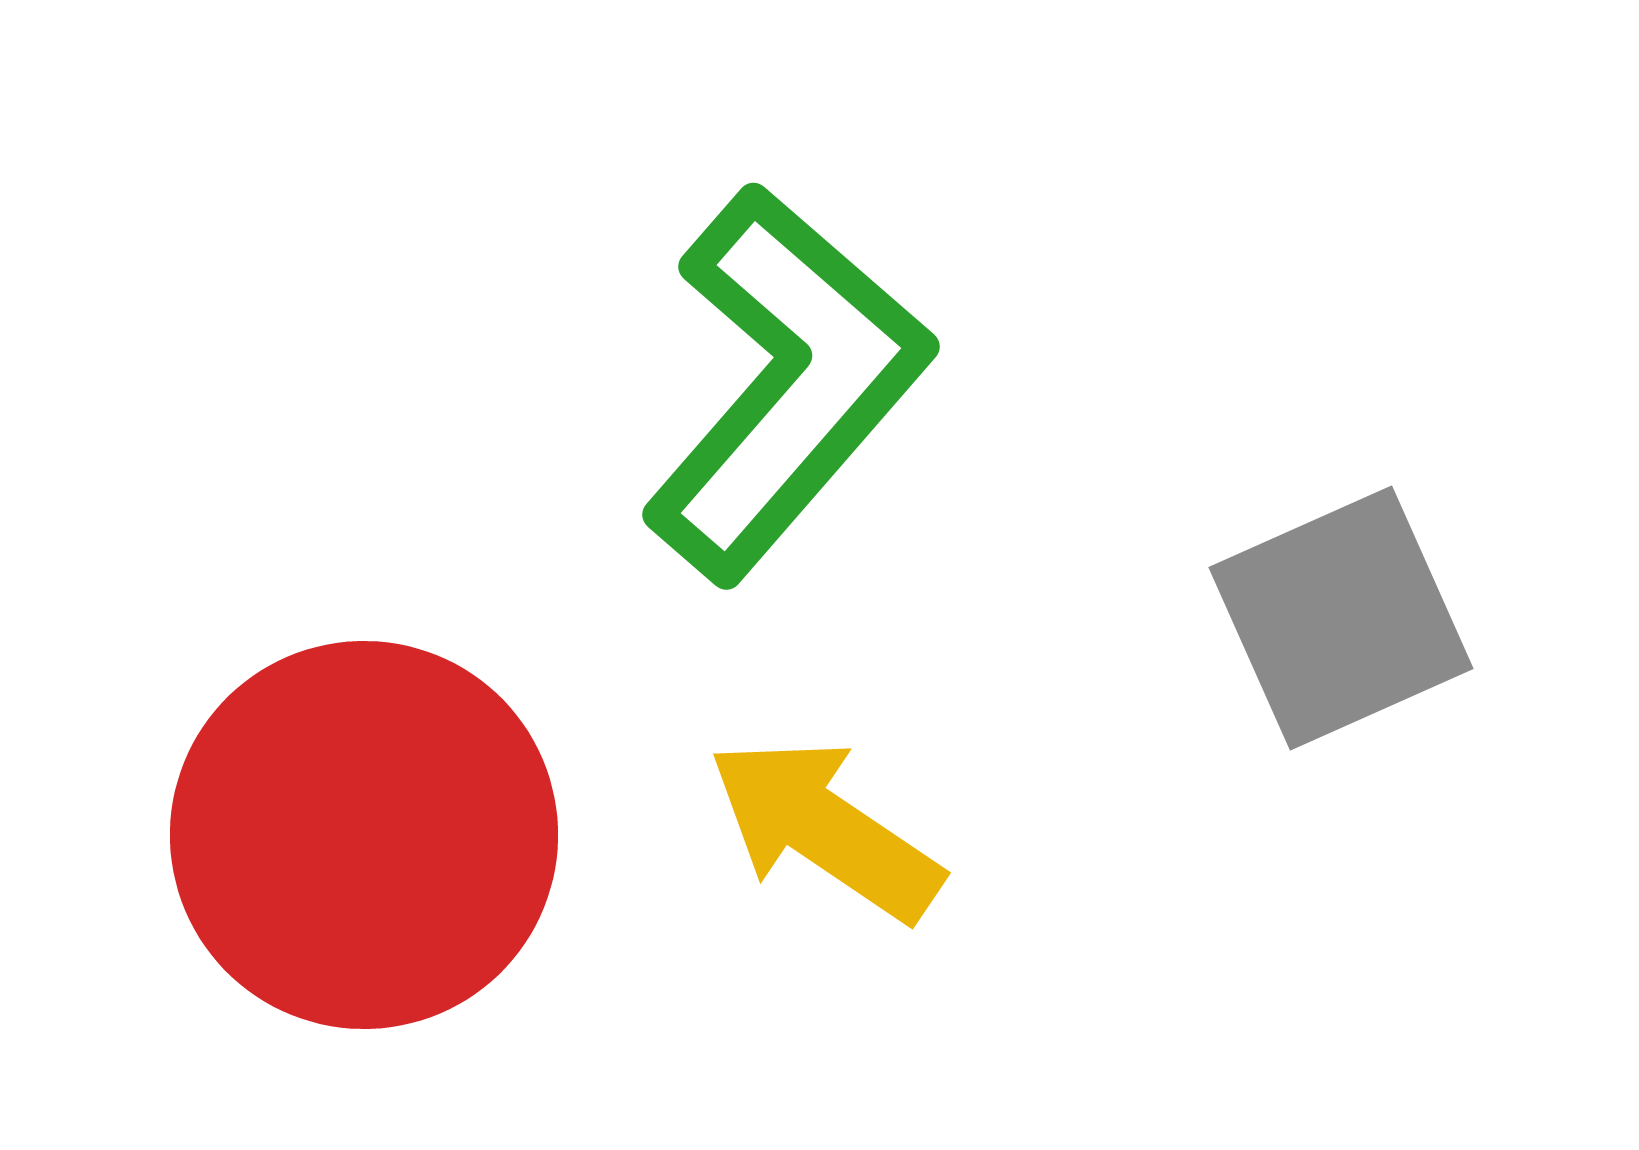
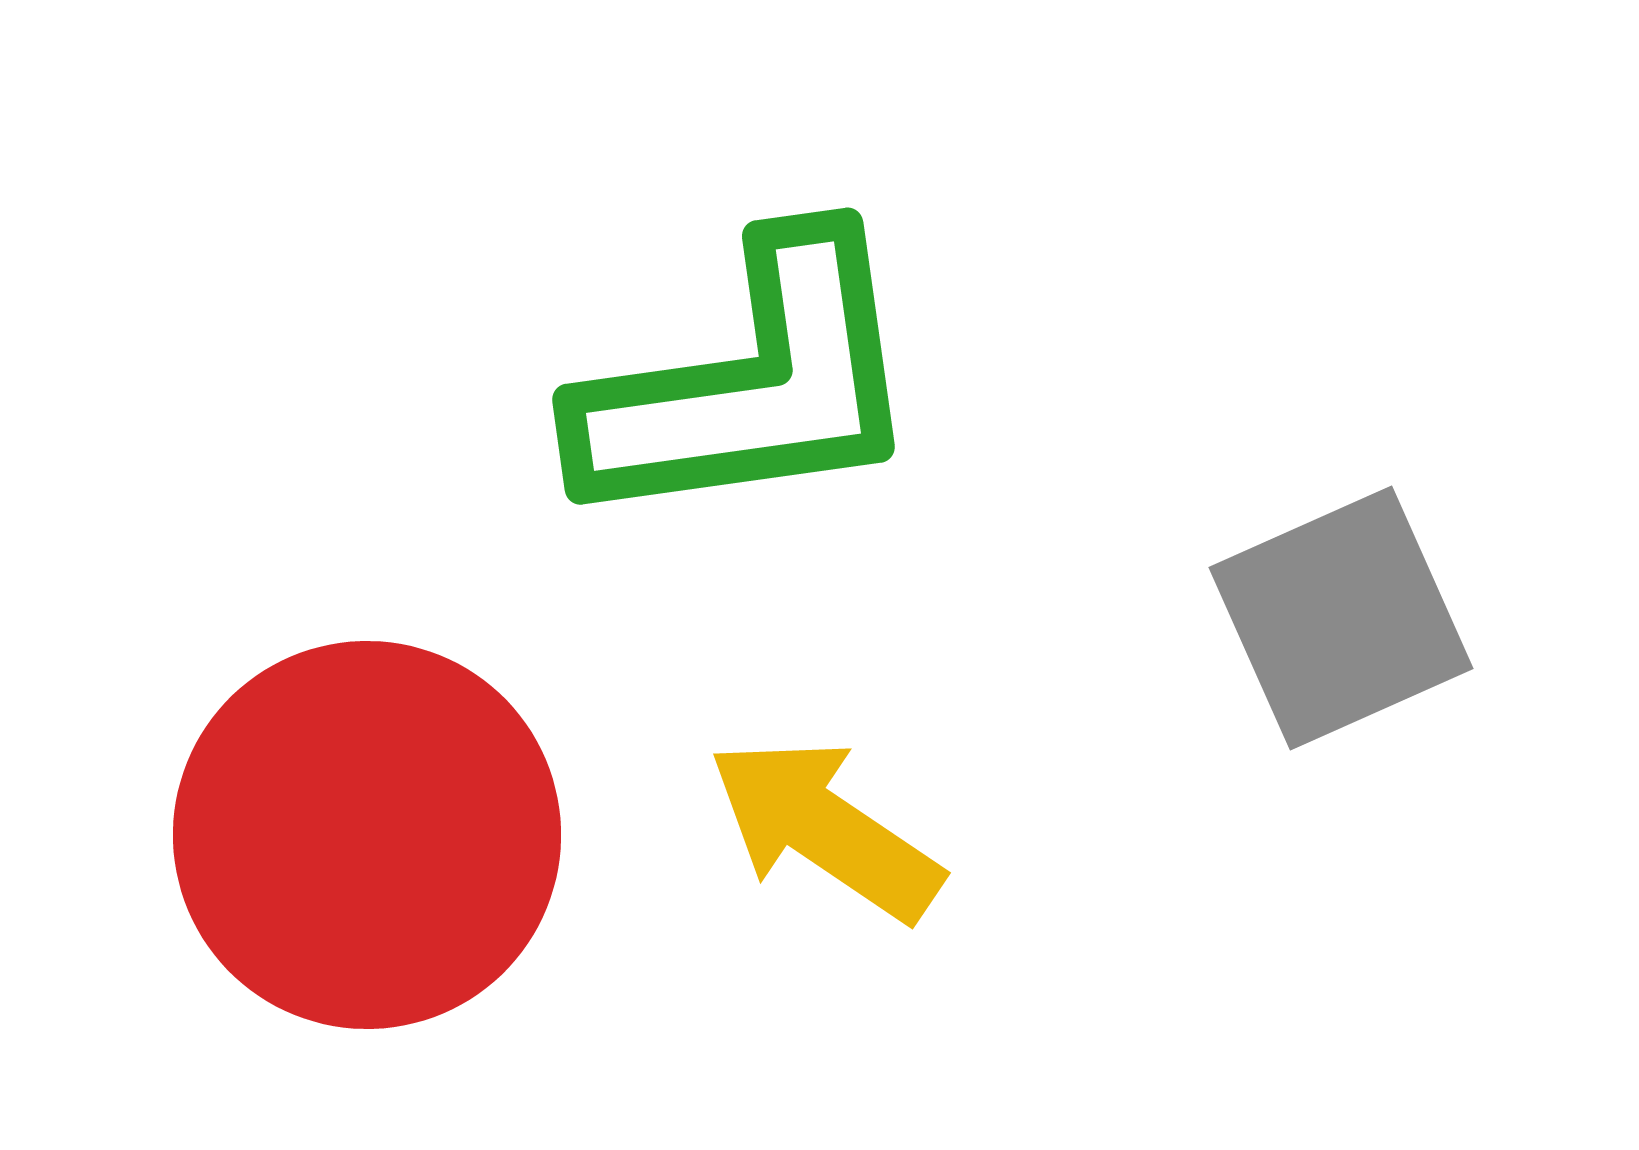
green L-shape: moved 35 px left, 1 px down; rotated 41 degrees clockwise
red circle: moved 3 px right
